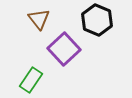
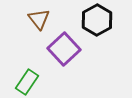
black hexagon: rotated 8 degrees clockwise
green rectangle: moved 4 px left, 2 px down
